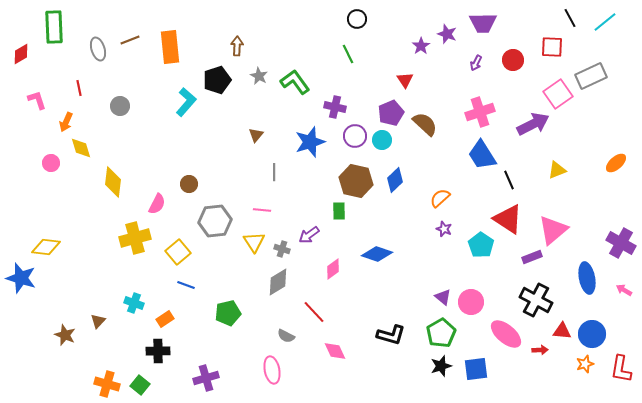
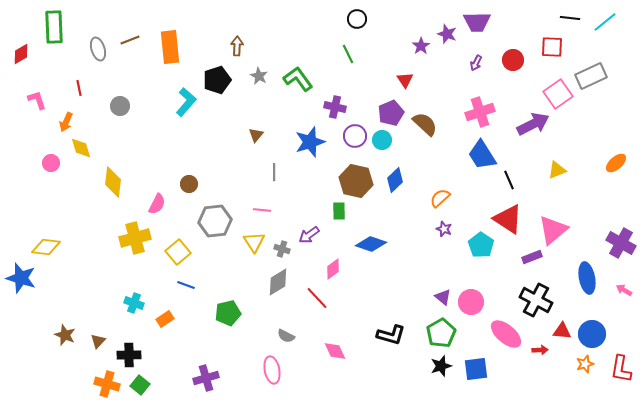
black line at (570, 18): rotated 54 degrees counterclockwise
purple trapezoid at (483, 23): moved 6 px left, 1 px up
green L-shape at (295, 82): moved 3 px right, 3 px up
blue diamond at (377, 254): moved 6 px left, 10 px up
red line at (314, 312): moved 3 px right, 14 px up
brown triangle at (98, 321): moved 20 px down
black cross at (158, 351): moved 29 px left, 4 px down
